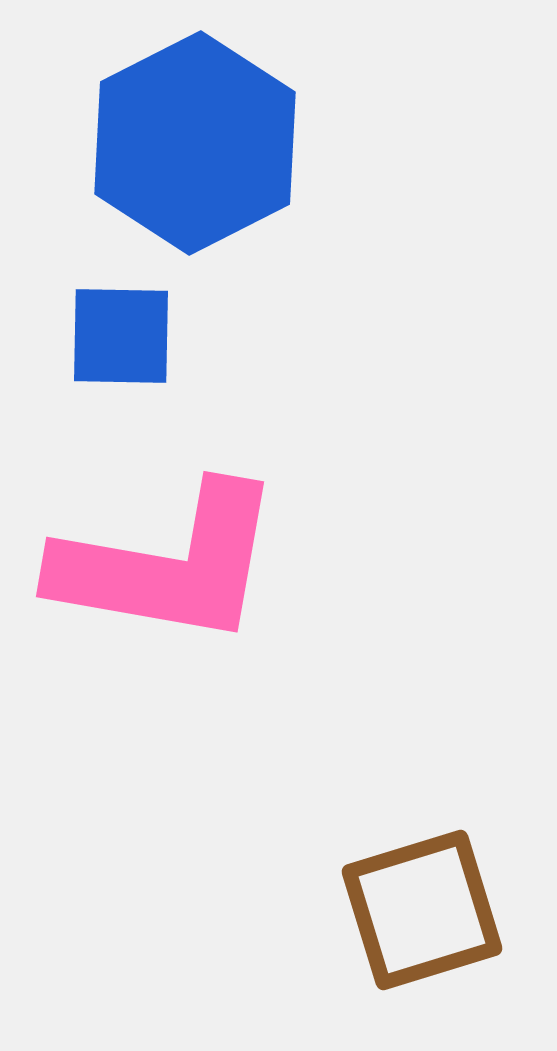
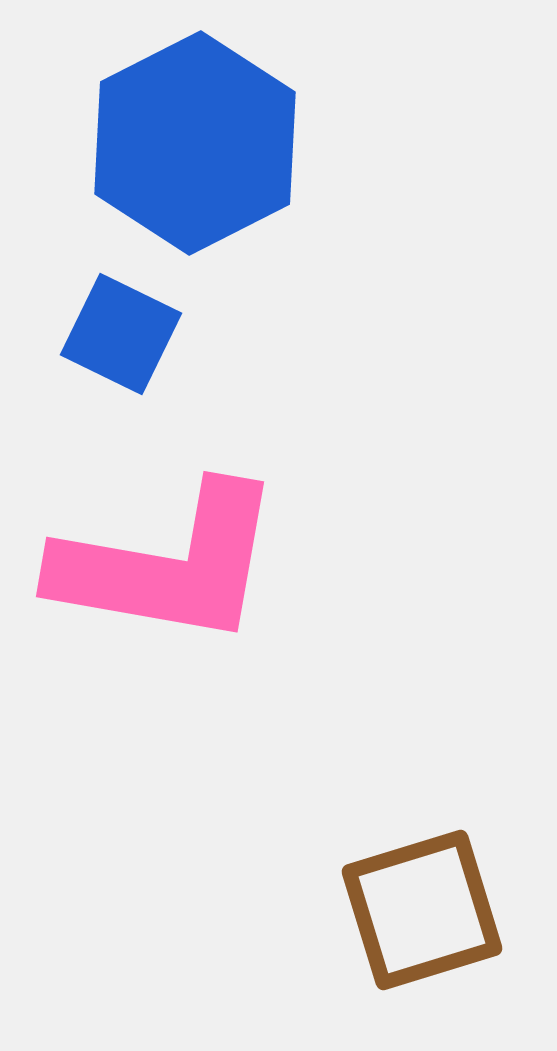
blue square: moved 2 px up; rotated 25 degrees clockwise
